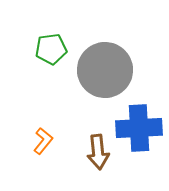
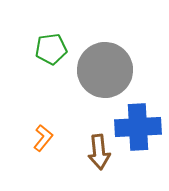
blue cross: moved 1 px left, 1 px up
orange L-shape: moved 3 px up
brown arrow: moved 1 px right
